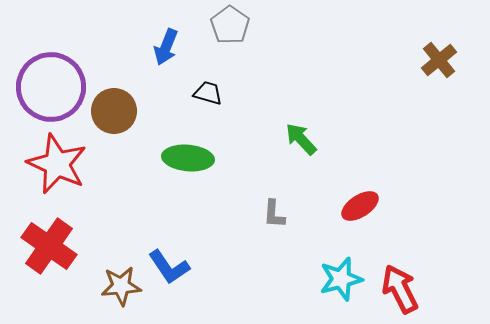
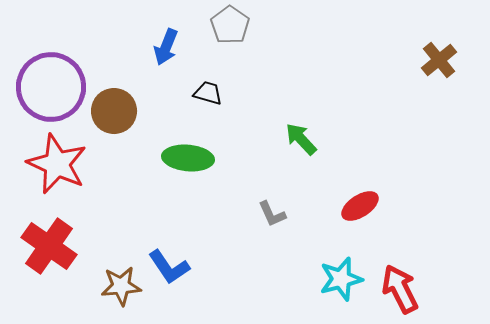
gray L-shape: moved 2 px left; rotated 28 degrees counterclockwise
